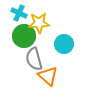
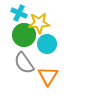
green circle: moved 1 px up
cyan circle: moved 17 px left
gray semicircle: moved 10 px left, 4 px down; rotated 20 degrees counterclockwise
orange triangle: rotated 20 degrees clockwise
